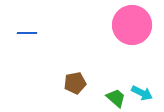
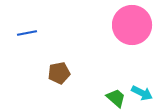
blue line: rotated 12 degrees counterclockwise
brown pentagon: moved 16 px left, 10 px up
